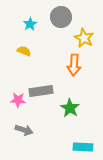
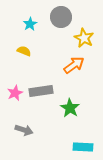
orange arrow: rotated 130 degrees counterclockwise
pink star: moved 3 px left, 7 px up; rotated 28 degrees counterclockwise
